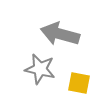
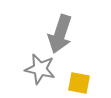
gray arrow: rotated 87 degrees counterclockwise
